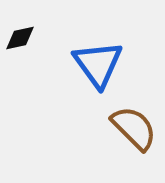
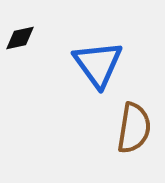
brown semicircle: rotated 54 degrees clockwise
